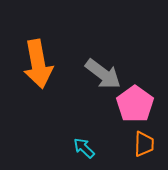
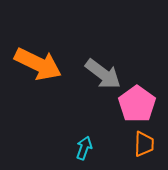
orange arrow: rotated 54 degrees counterclockwise
pink pentagon: moved 2 px right
cyan arrow: rotated 65 degrees clockwise
